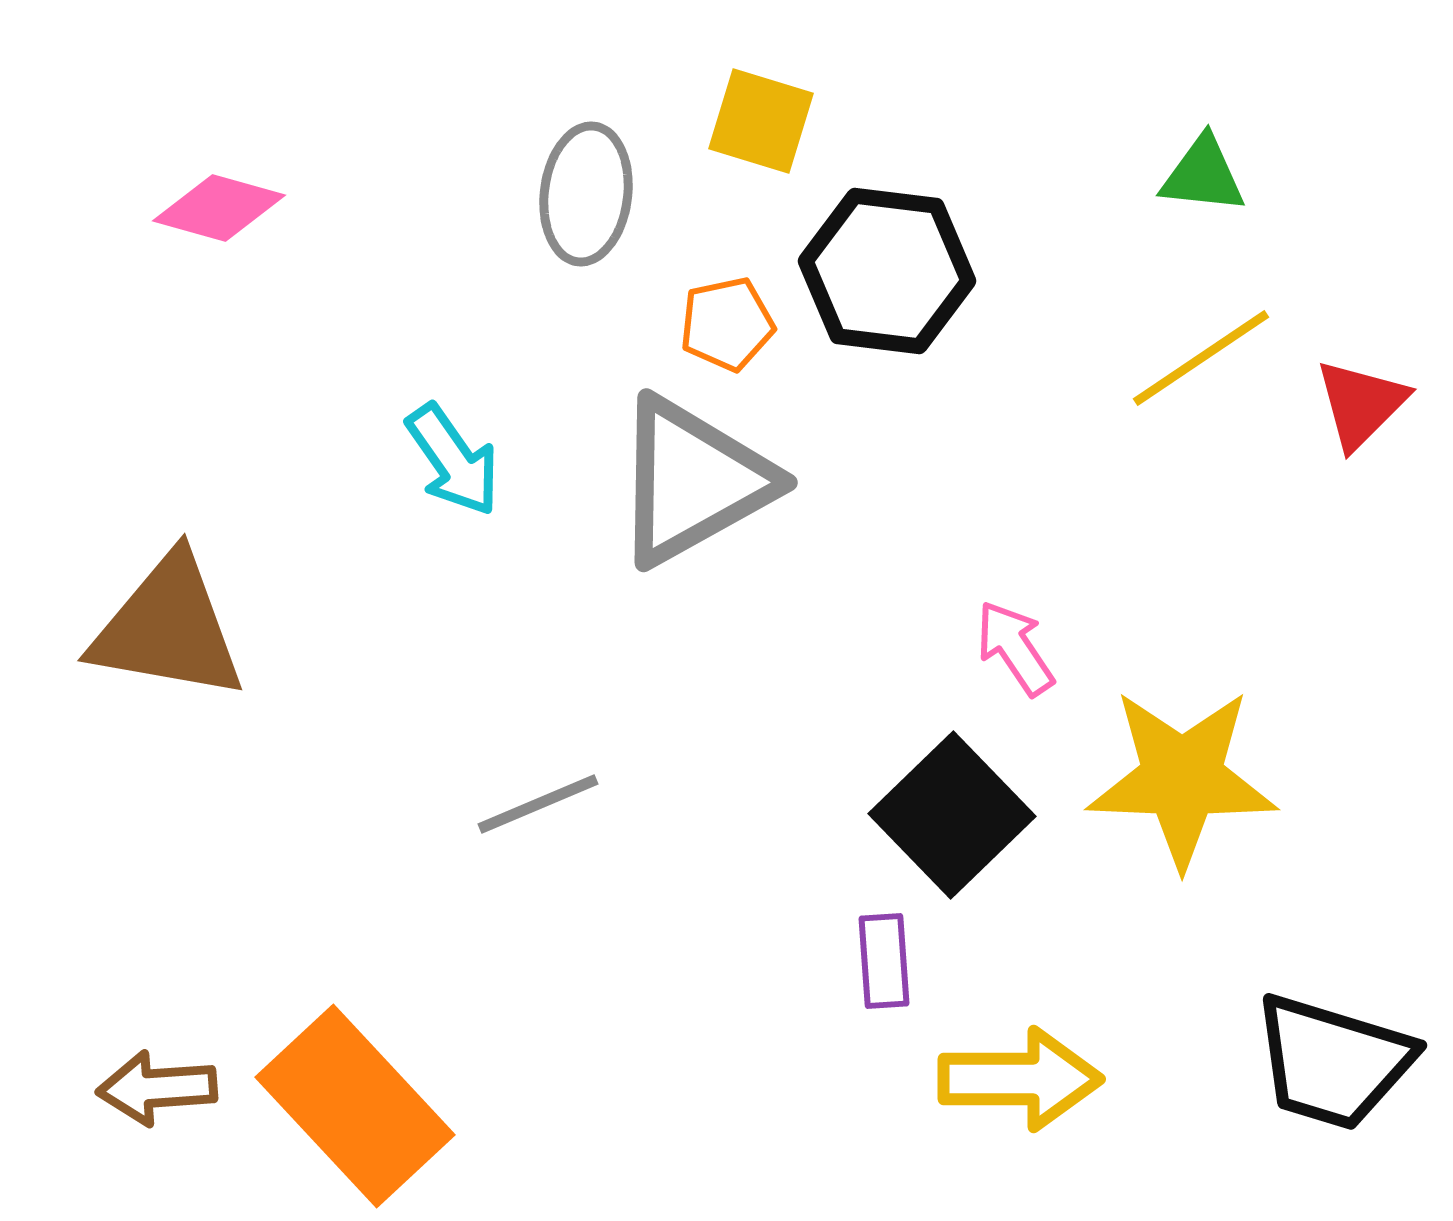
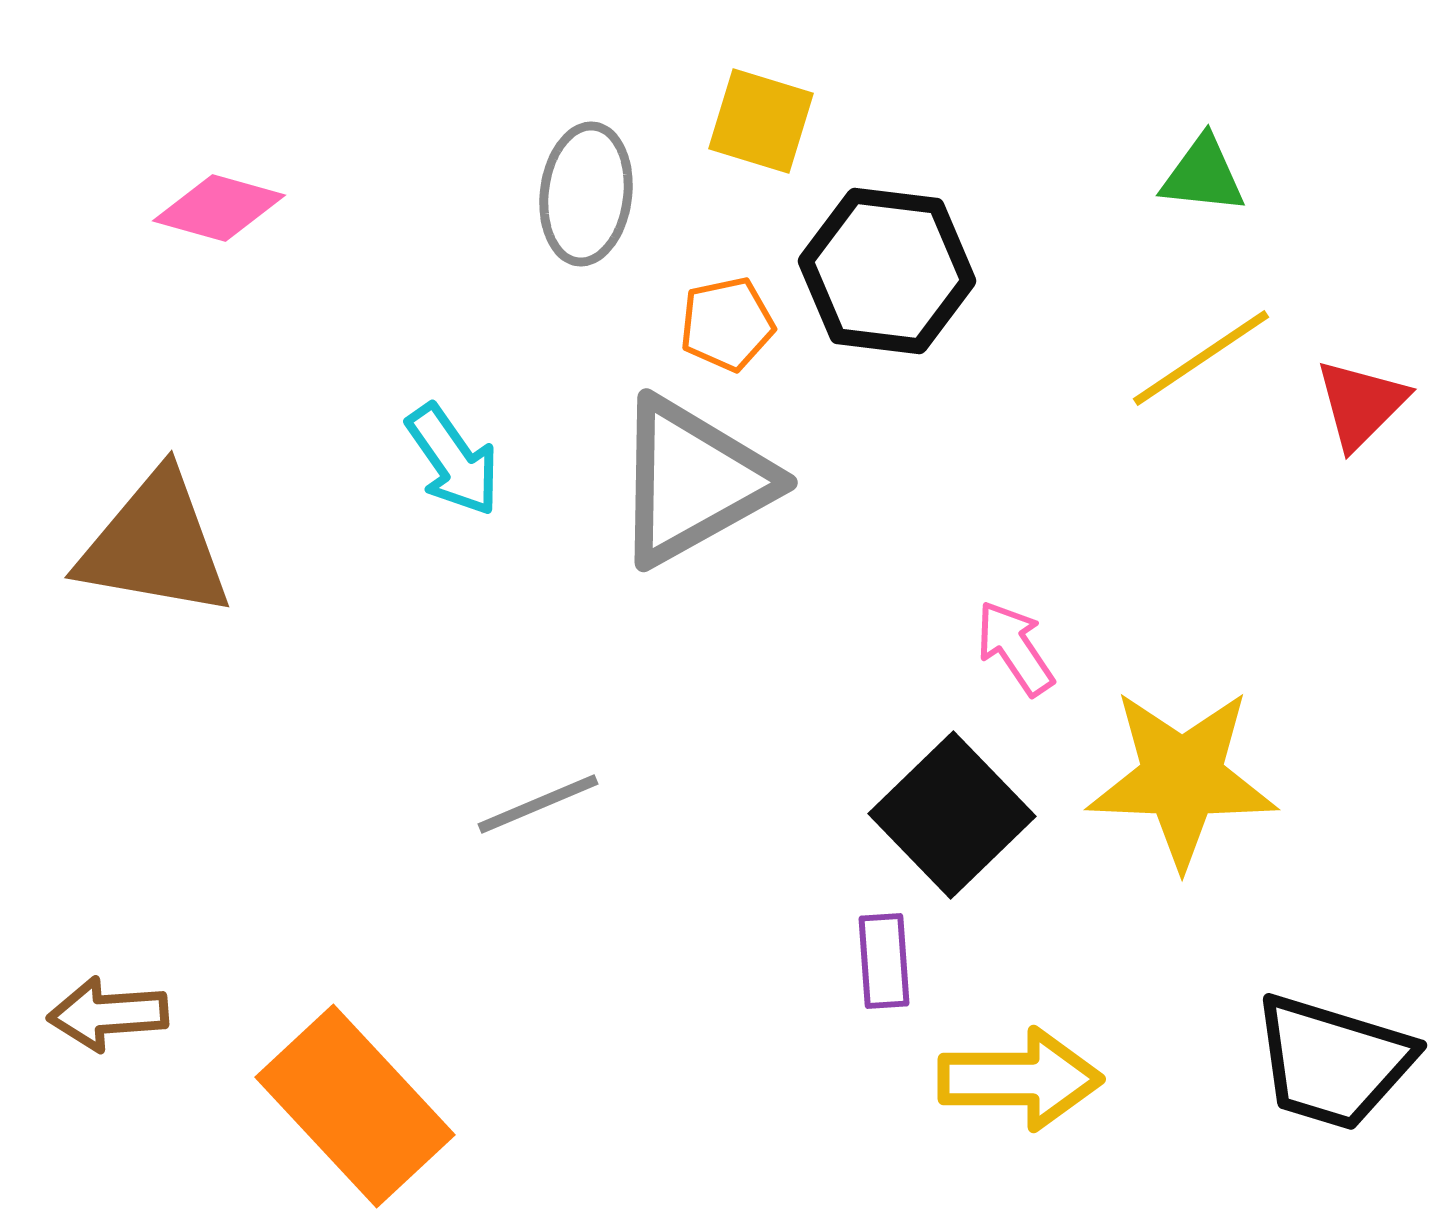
brown triangle: moved 13 px left, 83 px up
brown arrow: moved 49 px left, 74 px up
